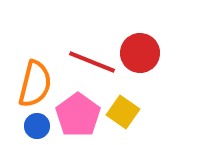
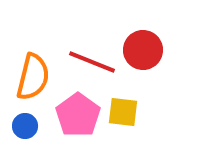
red circle: moved 3 px right, 3 px up
orange semicircle: moved 2 px left, 7 px up
yellow square: rotated 28 degrees counterclockwise
blue circle: moved 12 px left
